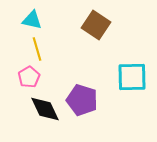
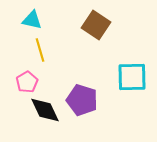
yellow line: moved 3 px right, 1 px down
pink pentagon: moved 2 px left, 5 px down
black diamond: moved 1 px down
